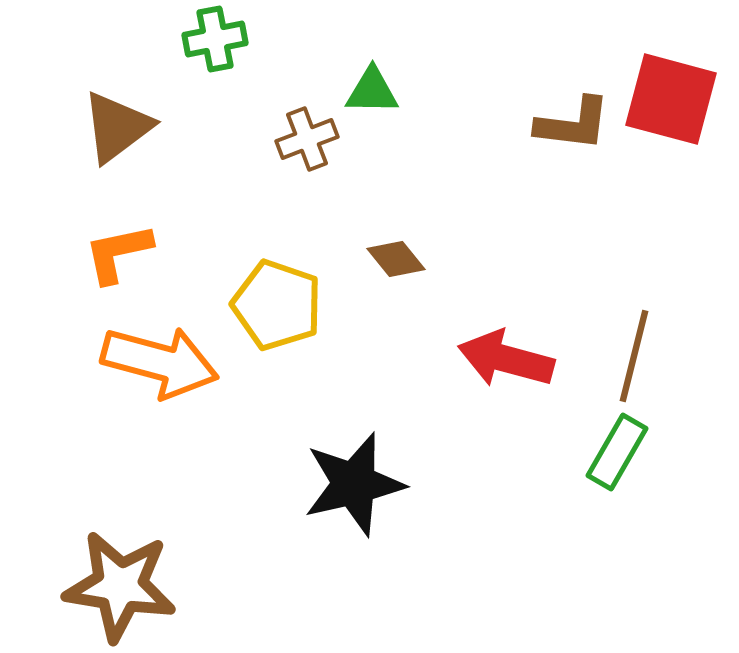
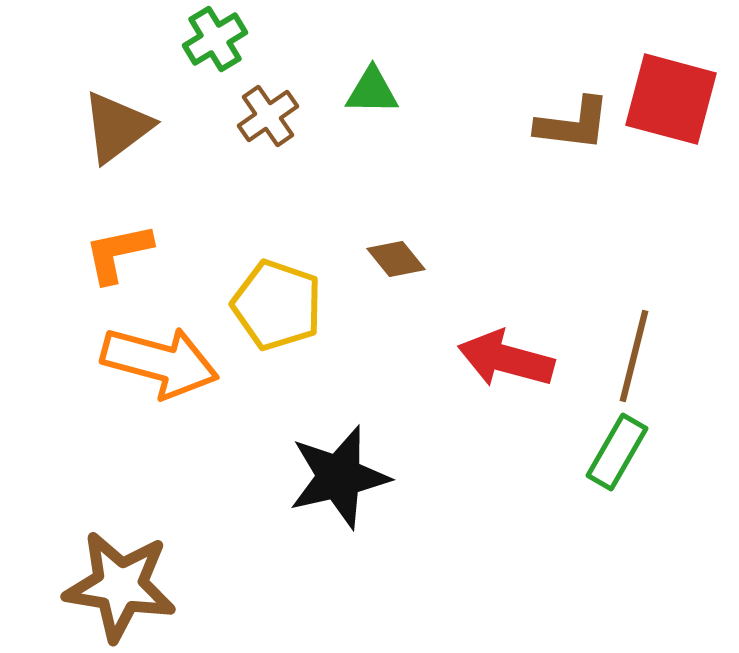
green cross: rotated 20 degrees counterclockwise
brown cross: moved 39 px left, 23 px up; rotated 14 degrees counterclockwise
black star: moved 15 px left, 7 px up
